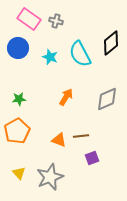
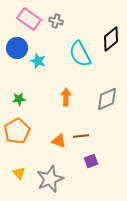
black diamond: moved 4 px up
blue circle: moved 1 px left
cyan star: moved 12 px left, 4 px down
orange arrow: rotated 30 degrees counterclockwise
orange triangle: moved 1 px down
purple square: moved 1 px left, 3 px down
gray star: moved 2 px down
